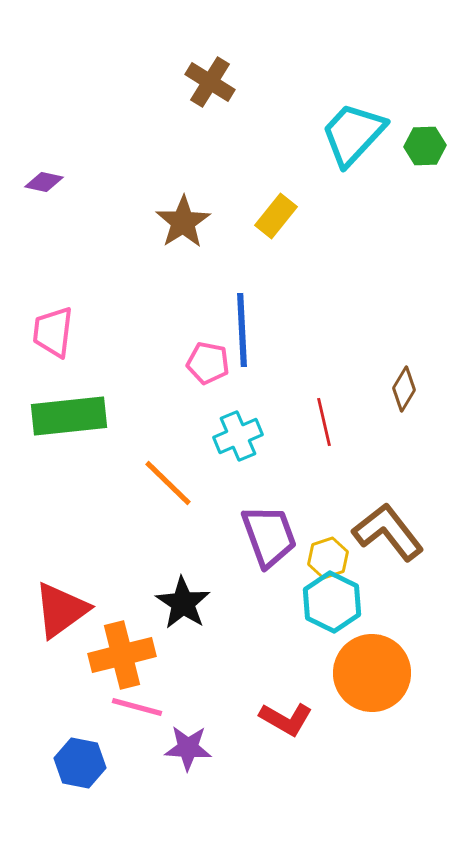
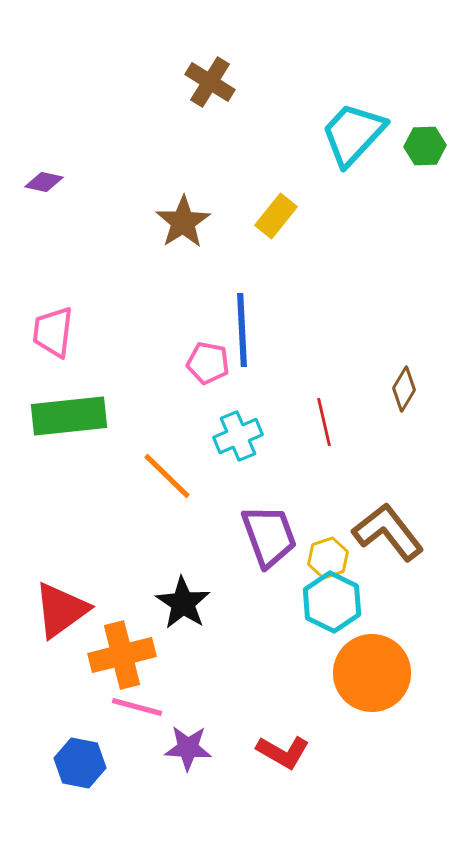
orange line: moved 1 px left, 7 px up
red L-shape: moved 3 px left, 33 px down
